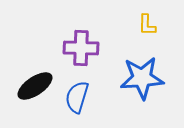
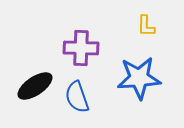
yellow L-shape: moved 1 px left, 1 px down
blue star: moved 3 px left
blue semicircle: rotated 36 degrees counterclockwise
